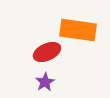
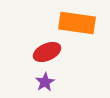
orange rectangle: moved 1 px left, 7 px up
